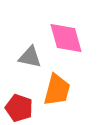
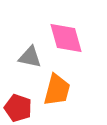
red pentagon: moved 1 px left
